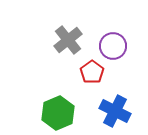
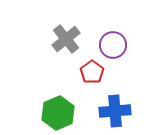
gray cross: moved 2 px left, 1 px up
purple circle: moved 1 px up
blue cross: rotated 32 degrees counterclockwise
